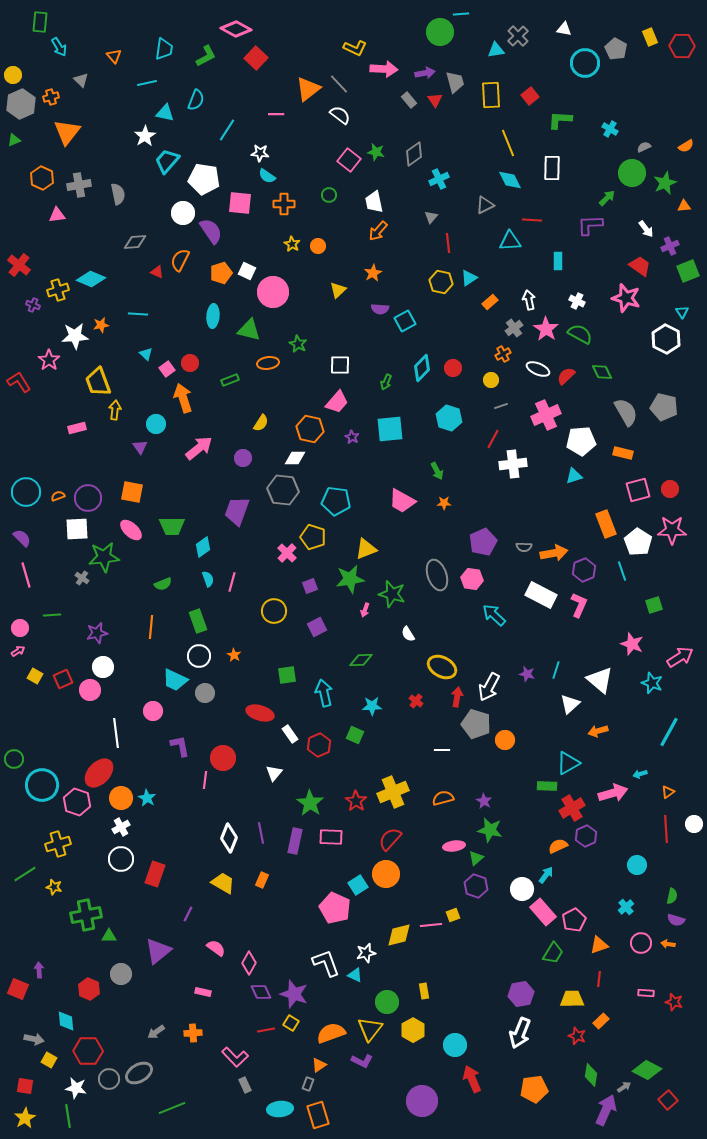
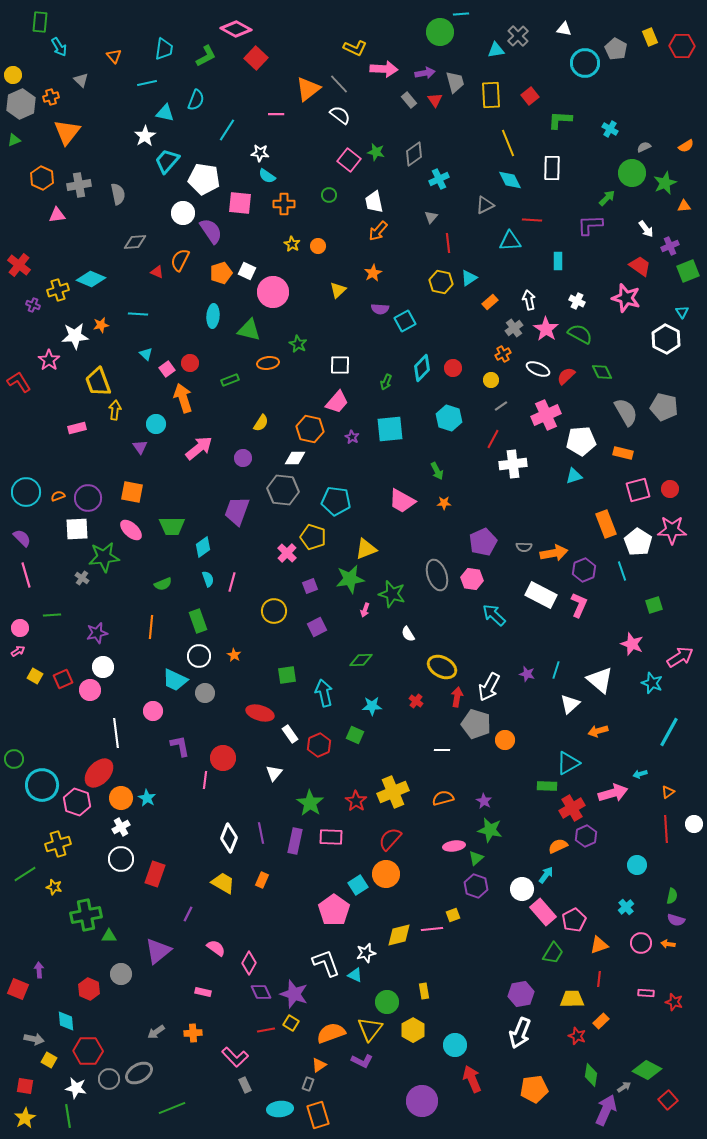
gray line at (501, 406): rotated 16 degrees counterclockwise
pink pentagon at (335, 908): moved 1 px left, 2 px down; rotated 12 degrees clockwise
pink line at (431, 925): moved 1 px right, 4 px down
